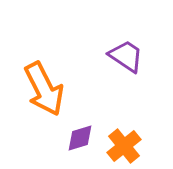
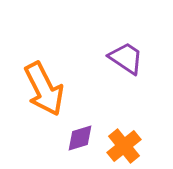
purple trapezoid: moved 2 px down
